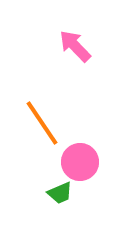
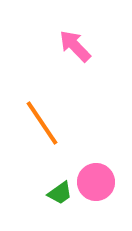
pink circle: moved 16 px right, 20 px down
green trapezoid: rotated 12 degrees counterclockwise
